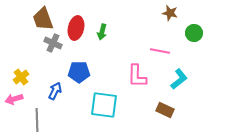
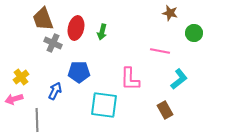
pink L-shape: moved 7 px left, 3 px down
brown rectangle: rotated 36 degrees clockwise
